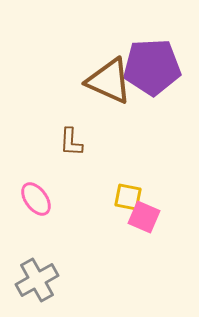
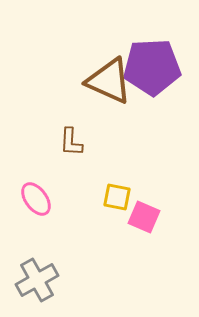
yellow square: moved 11 px left
